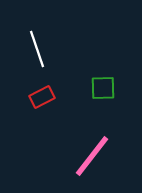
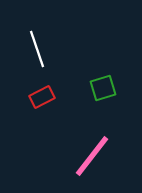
green square: rotated 16 degrees counterclockwise
